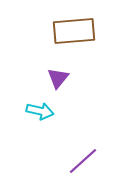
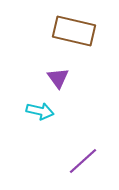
brown rectangle: rotated 18 degrees clockwise
purple triangle: rotated 15 degrees counterclockwise
